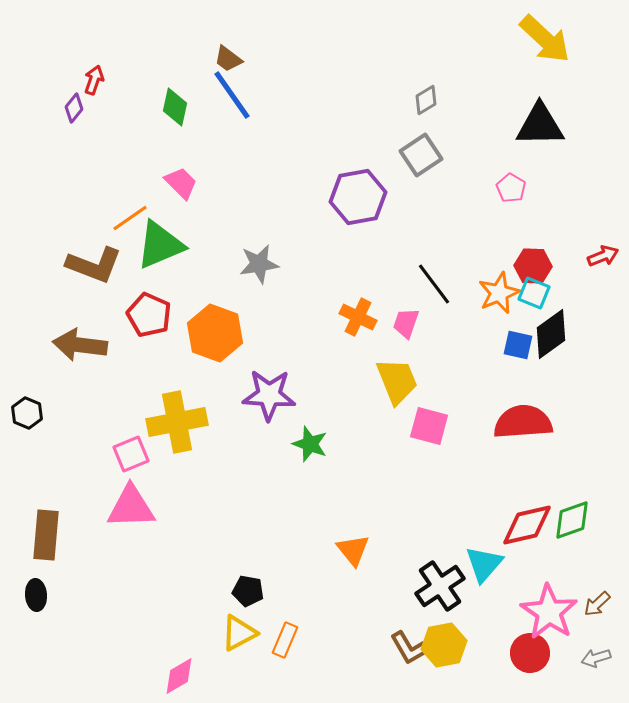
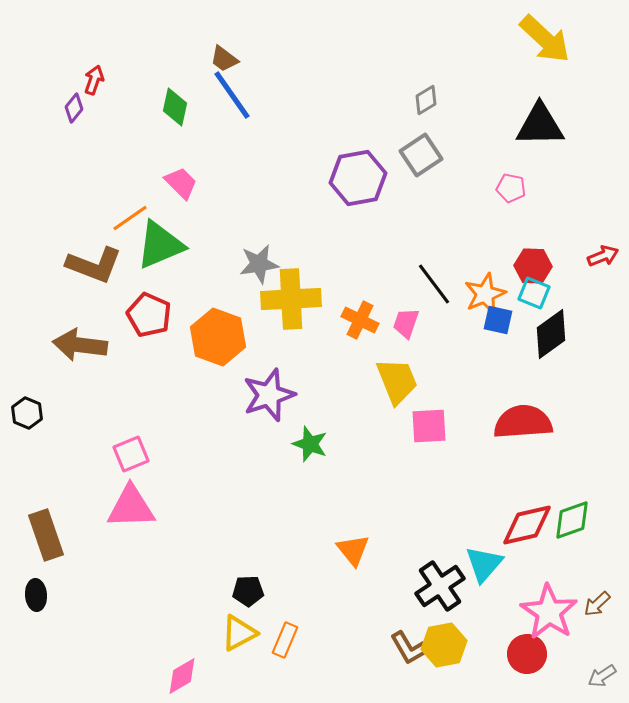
brown trapezoid at (228, 59): moved 4 px left
pink pentagon at (511, 188): rotated 20 degrees counterclockwise
purple hexagon at (358, 197): moved 19 px up
orange star at (499, 293): moved 14 px left, 1 px down
orange cross at (358, 317): moved 2 px right, 3 px down
orange hexagon at (215, 333): moved 3 px right, 4 px down
blue square at (518, 345): moved 20 px left, 25 px up
purple star at (269, 395): rotated 22 degrees counterclockwise
yellow cross at (177, 422): moved 114 px right, 123 px up; rotated 8 degrees clockwise
pink square at (429, 426): rotated 18 degrees counterclockwise
brown rectangle at (46, 535): rotated 24 degrees counterclockwise
black pentagon at (248, 591): rotated 12 degrees counterclockwise
red circle at (530, 653): moved 3 px left, 1 px down
gray arrow at (596, 658): moved 6 px right, 18 px down; rotated 16 degrees counterclockwise
pink diamond at (179, 676): moved 3 px right
